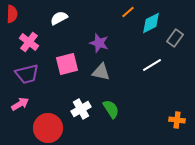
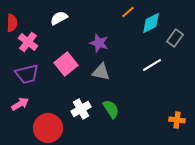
red semicircle: moved 9 px down
pink cross: moved 1 px left
pink square: moved 1 px left; rotated 25 degrees counterclockwise
